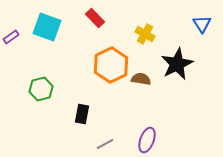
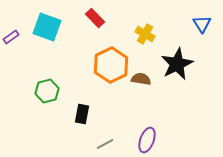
green hexagon: moved 6 px right, 2 px down
